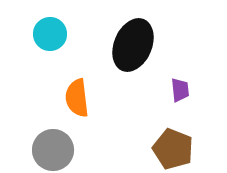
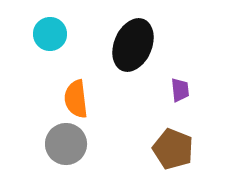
orange semicircle: moved 1 px left, 1 px down
gray circle: moved 13 px right, 6 px up
